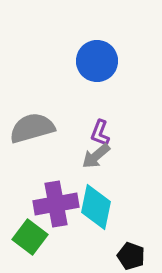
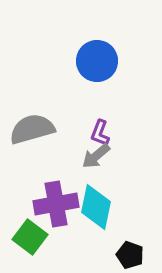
gray semicircle: moved 1 px down
black pentagon: moved 1 px left, 1 px up
